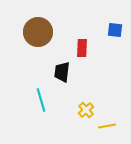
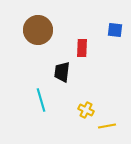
brown circle: moved 2 px up
yellow cross: rotated 21 degrees counterclockwise
